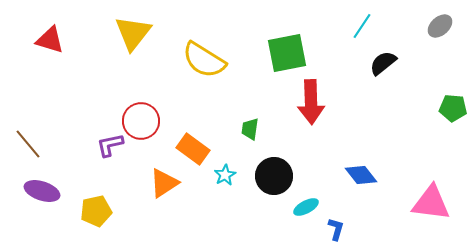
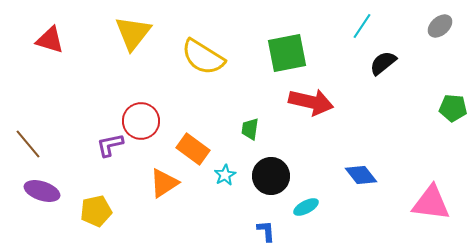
yellow semicircle: moved 1 px left, 3 px up
red arrow: rotated 75 degrees counterclockwise
black circle: moved 3 px left
blue L-shape: moved 70 px left, 2 px down; rotated 20 degrees counterclockwise
